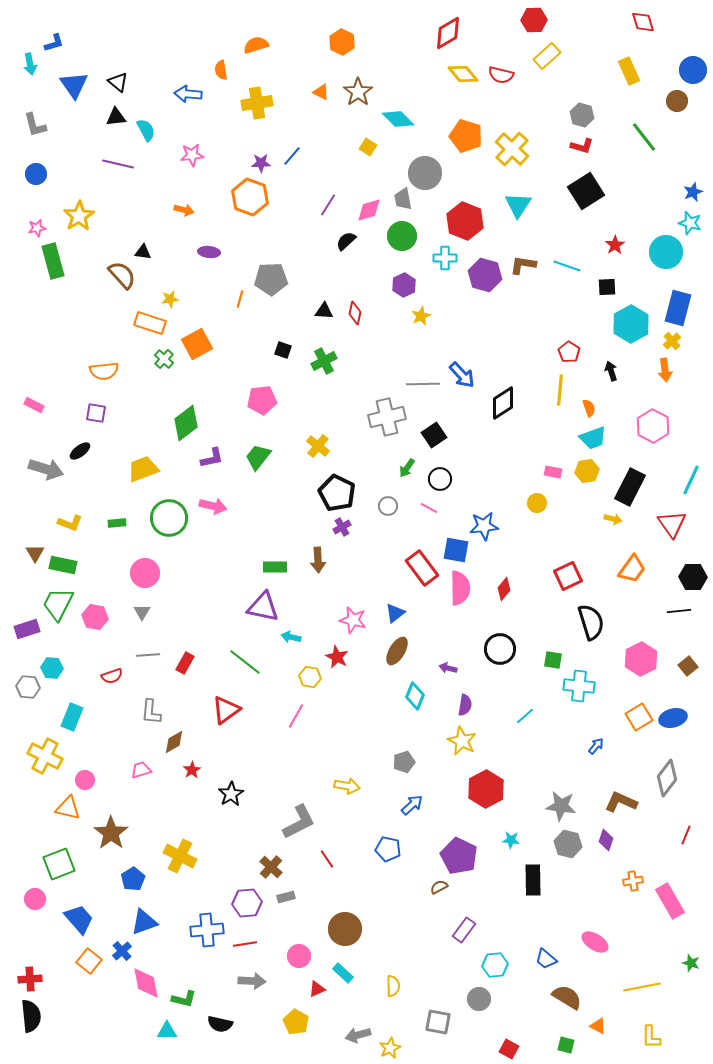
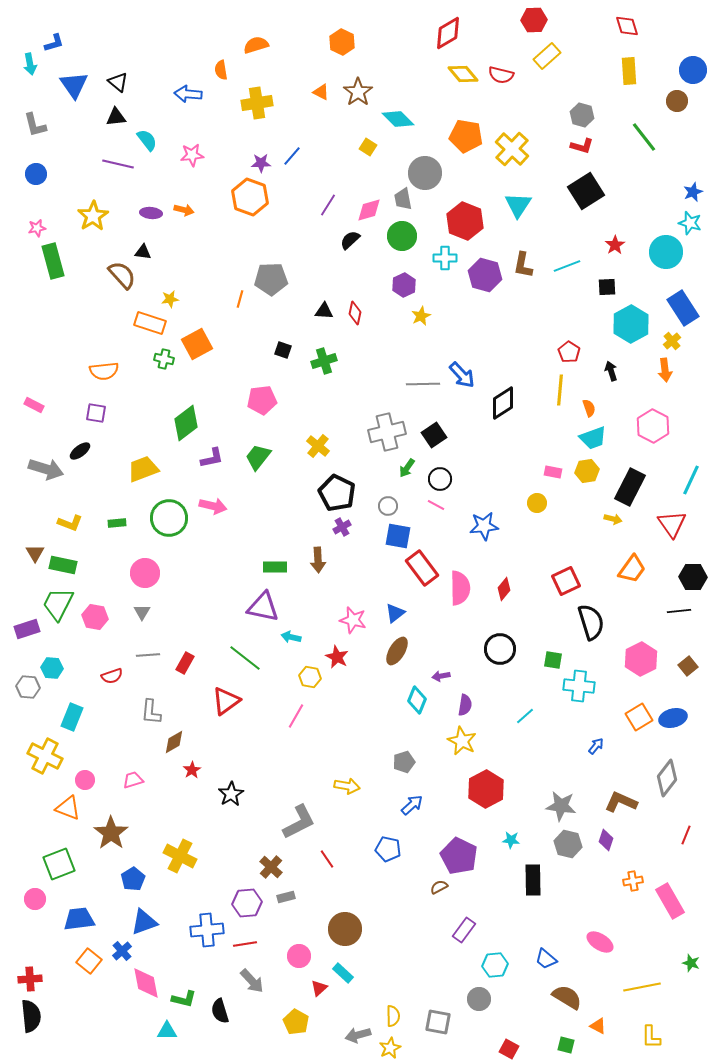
red diamond at (643, 22): moved 16 px left, 4 px down
yellow rectangle at (629, 71): rotated 20 degrees clockwise
cyan semicircle at (146, 130): moved 1 px right, 10 px down; rotated 10 degrees counterclockwise
orange pentagon at (466, 136): rotated 8 degrees counterclockwise
yellow star at (79, 216): moved 14 px right
black semicircle at (346, 241): moved 4 px right, 1 px up
purple ellipse at (209, 252): moved 58 px left, 39 px up
brown L-shape at (523, 265): rotated 88 degrees counterclockwise
cyan line at (567, 266): rotated 40 degrees counterclockwise
blue rectangle at (678, 308): moved 5 px right; rotated 48 degrees counterclockwise
green cross at (164, 359): rotated 30 degrees counterclockwise
green cross at (324, 361): rotated 10 degrees clockwise
gray cross at (387, 417): moved 15 px down
pink line at (429, 508): moved 7 px right, 3 px up
blue square at (456, 550): moved 58 px left, 14 px up
red square at (568, 576): moved 2 px left, 5 px down
green line at (245, 662): moved 4 px up
purple arrow at (448, 668): moved 7 px left, 8 px down; rotated 24 degrees counterclockwise
cyan diamond at (415, 696): moved 2 px right, 4 px down
red triangle at (226, 710): moved 9 px up
pink trapezoid at (141, 770): moved 8 px left, 10 px down
orange triangle at (68, 808): rotated 8 degrees clockwise
blue trapezoid at (79, 919): rotated 56 degrees counterclockwise
pink ellipse at (595, 942): moved 5 px right
gray arrow at (252, 981): rotated 44 degrees clockwise
yellow semicircle at (393, 986): moved 30 px down
red triangle at (317, 989): moved 2 px right, 1 px up; rotated 18 degrees counterclockwise
black semicircle at (220, 1024): moved 13 px up; rotated 60 degrees clockwise
